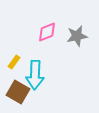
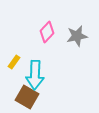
pink diamond: rotated 25 degrees counterclockwise
brown square: moved 9 px right, 5 px down
